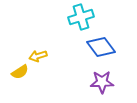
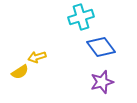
yellow arrow: moved 1 px left, 1 px down
purple star: rotated 15 degrees counterclockwise
